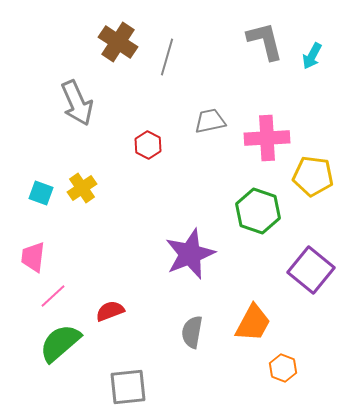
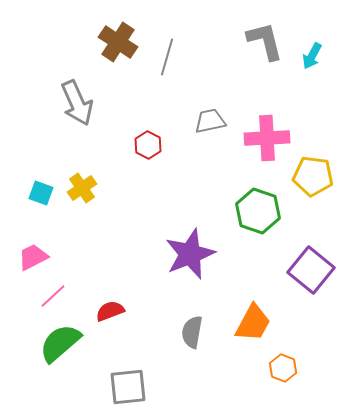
pink trapezoid: rotated 56 degrees clockwise
